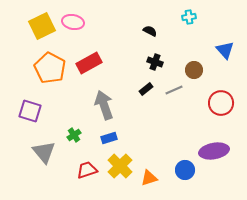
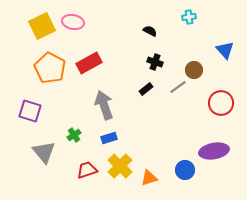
gray line: moved 4 px right, 3 px up; rotated 12 degrees counterclockwise
